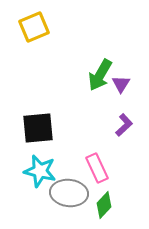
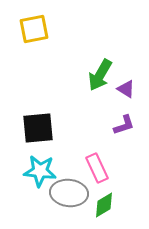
yellow square: moved 2 px down; rotated 12 degrees clockwise
purple triangle: moved 5 px right, 5 px down; rotated 30 degrees counterclockwise
purple L-shape: rotated 25 degrees clockwise
cyan star: rotated 8 degrees counterclockwise
green diamond: rotated 16 degrees clockwise
